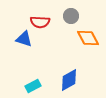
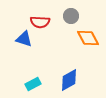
cyan rectangle: moved 2 px up
